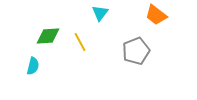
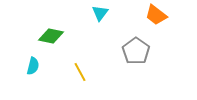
green diamond: moved 3 px right; rotated 15 degrees clockwise
yellow line: moved 30 px down
gray pentagon: rotated 16 degrees counterclockwise
